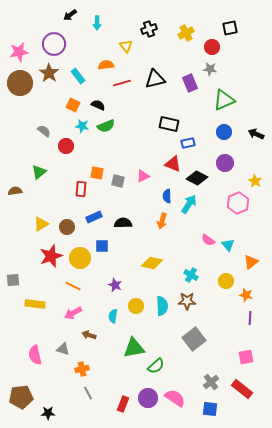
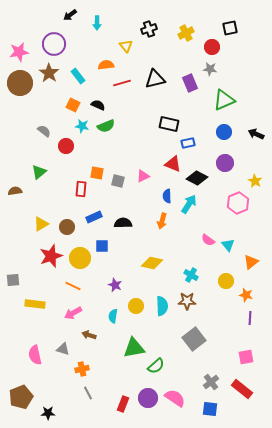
brown pentagon at (21, 397): rotated 15 degrees counterclockwise
